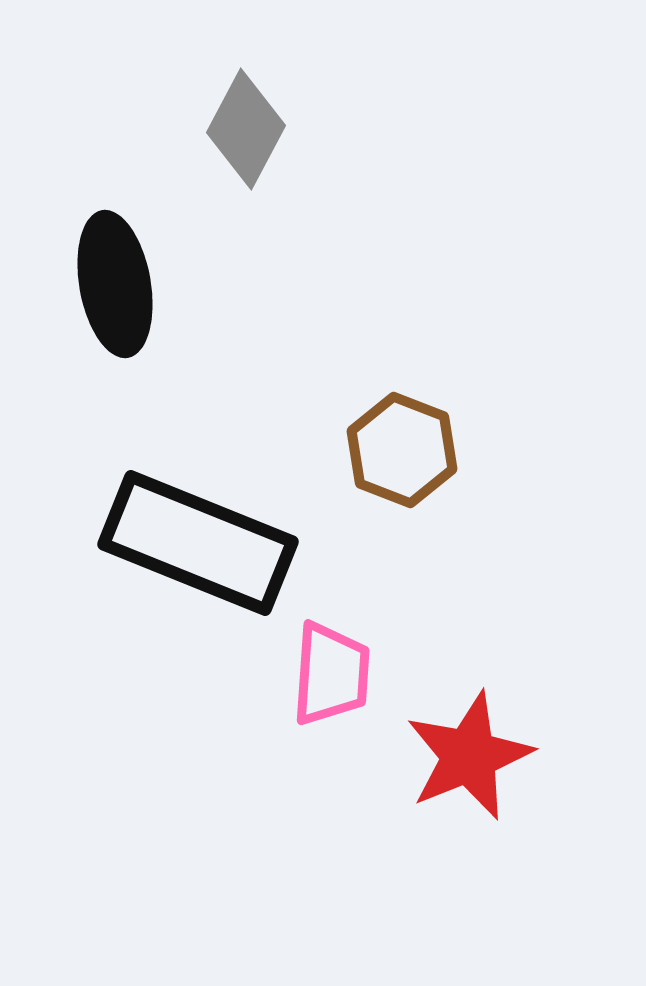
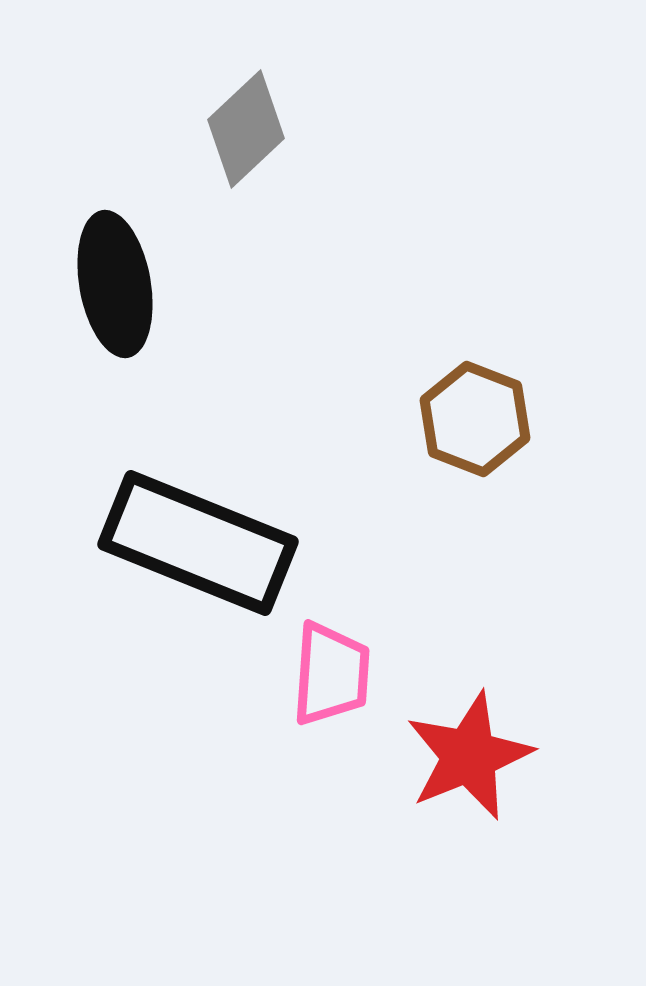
gray diamond: rotated 19 degrees clockwise
brown hexagon: moved 73 px right, 31 px up
